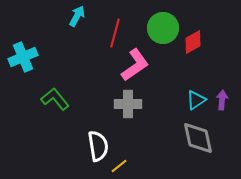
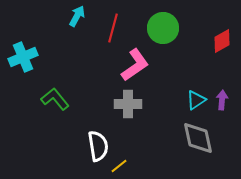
red line: moved 2 px left, 5 px up
red diamond: moved 29 px right, 1 px up
